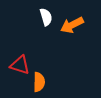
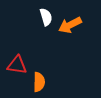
orange arrow: moved 2 px left
red triangle: moved 3 px left; rotated 10 degrees counterclockwise
